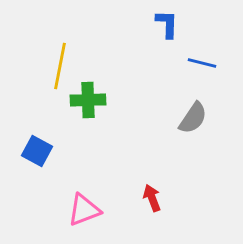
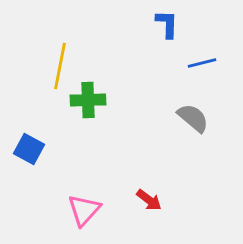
blue line: rotated 28 degrees counterclockwise
gray semicircle: rotated 84 degrees counterclockwise
blue square: moved 8 px left, 2 px up
red arrow: moved 3 px left, 2 px down; rotated 148 degrees clockwise
pink triangle: rotated 27 degrees counterclockwise
